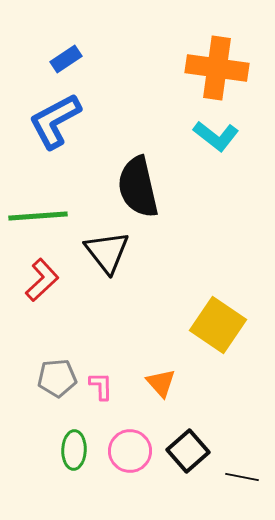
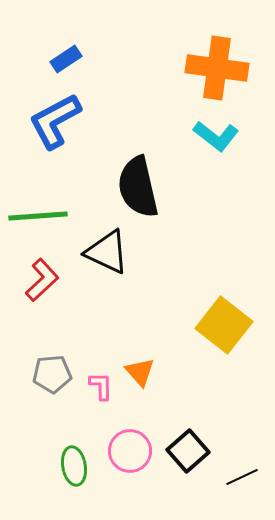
black triangle: rotated 27 degrees counterclockwise
yellow square: moved 6 px right; rotated 4 degrees clockwise
gray pentagon: moved 5 px left, 4 px up
orange triangle: moved 21 px left, 11 px up
green ellipse: moved 16 px down; rotated 12 degrees counterclockwise
black line: rotated 36 degrees counterclockwise
